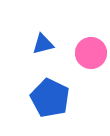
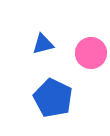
blue pentagon: moved 3 px right
